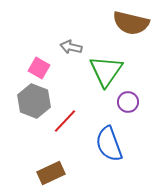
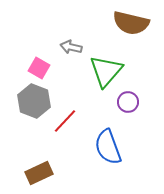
green triangle: rotated 6 degrees clockwise
blue semicircle: moved 1 px left, 3 px down
brown rectangle: moved 12 px left
